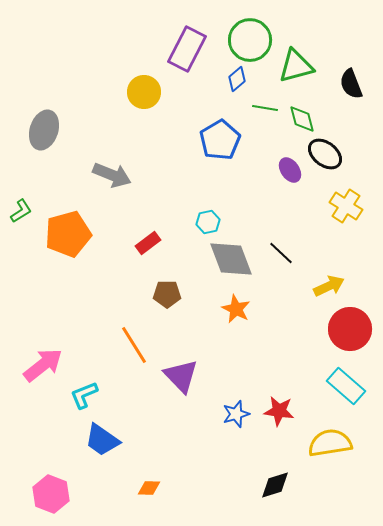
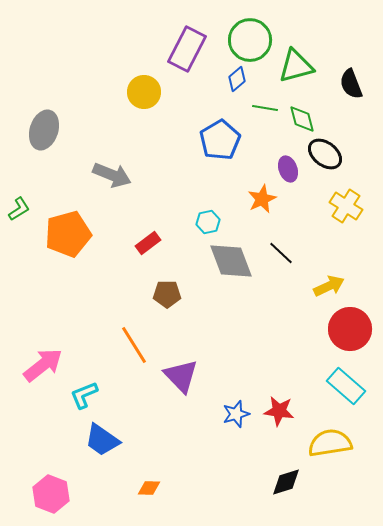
purple ellipse: moved 2 px left, 1 px up; rotated 15 degrees clockwise
green L-shape: moved 2 px left, 2 px up
gray diamond: moved 2 px down
orange star: moved 26 px right, 110 px up; rotated 20 degrees clockwise
black diamond: moved 11 px right, 3 px up
